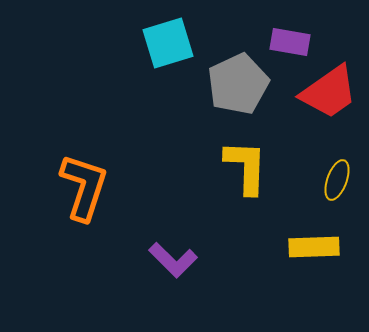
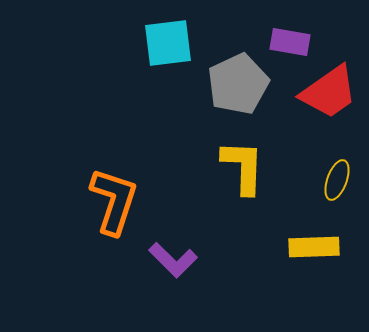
cyan square: rotated 10 degrees clockwise
yellow L-shape: moved 3 px left
orange L-shape: moved 30 px right, 14 px down
